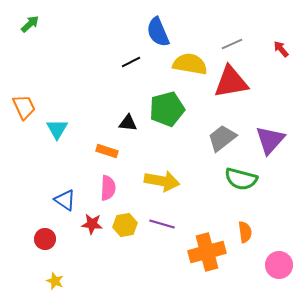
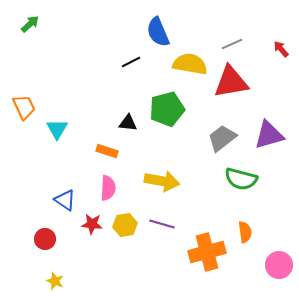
purple triangle: moved 1 px left, 5 px up; rotated 32 degrees clockwise
